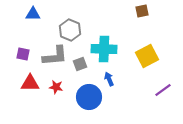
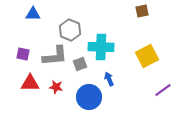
cyan cross: moved 3 px left, 2 px up
